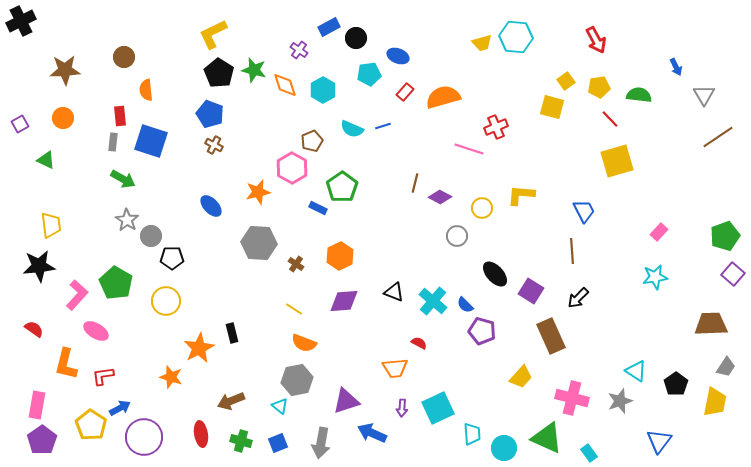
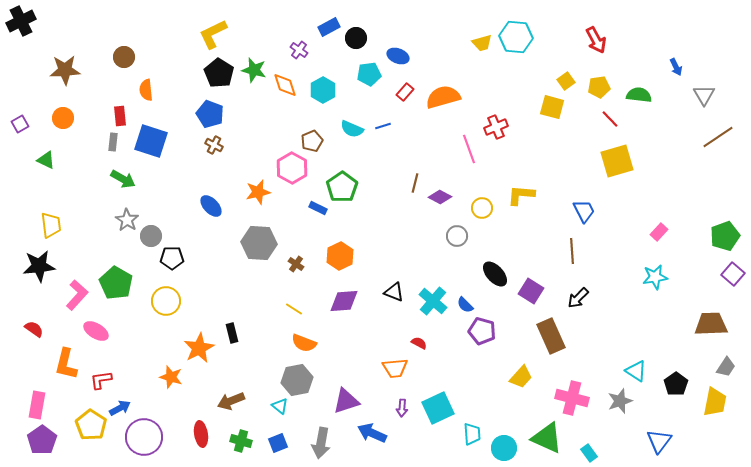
pink line at (469, 149): rotated 52 degrees clockwise
red L-shape at (103, 376): moved 2 px left, 4 px down
